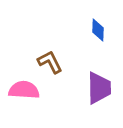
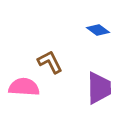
blue diamond: rotated 55 degrees counterclockwise
pink semicircle: moved 3 px up
